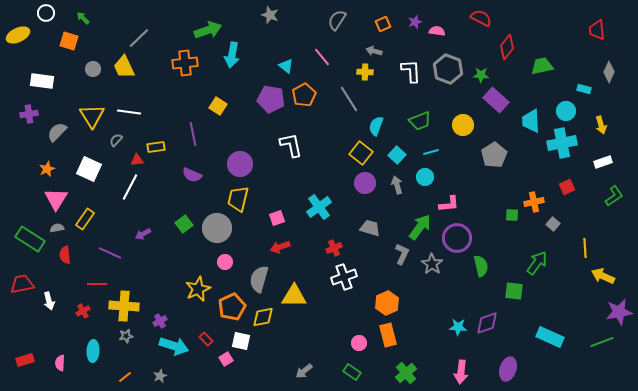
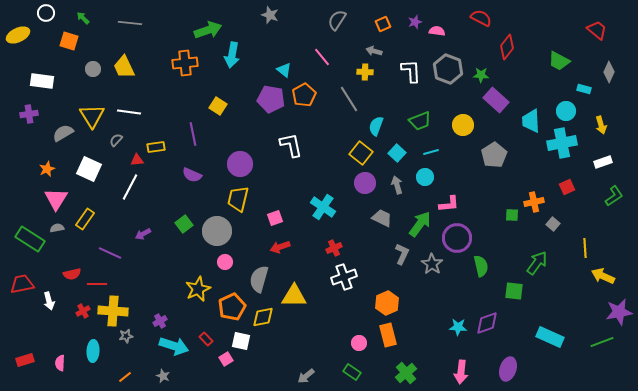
red trapezoid at (597, 30): rotated 135 degrees clockwise
gray line at (139, 38): moved 9 px left, 15 px up; rotated 50 degrees clockwise
cyan triangle at (286, 66): moved 2 px left, 4 px down
green trapezoid at (542, 66): moved 17 px right, 5 px up; rotated 140 degrees counterclockwise
gray semicircle at (57, 132): moved 6 px right, 1 px down; rotated 15 degrees clockwise
cyan square at (397, 155): moved 2 px up
cyan cross at (319, 207): moved 4 px right; rotated 20 degrees counterclockwise
pink square at (277, 218): moved 2 px left
green arrow at (420, 227): moved 3 px up
gray circle at (217, 228): moved 3 px down
gray trapezoid at (370, 228): moved 12 px right, 10 px up; rotated 10 degrees clockwise
red semicircle at (65, 255): moved 7 px right, 19 px down; rotated 96 degrees counterclockwise
yellow cross at (124, 306): moved 11 px left, 5 px down
gray arrow at (304, 371): moved 2 px right, 5 px down
gray star at (160, 376): moved 3 px right; rotated 24 degrees counterclockwise
